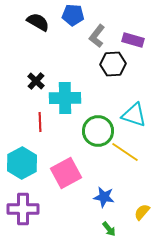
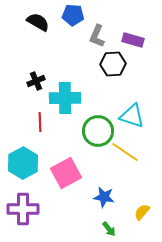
gray L-shape: rotated 15 degrees counterclockwise
black cross: rotated 24 degrees clockwise
cyan triangle: moved 2 px left, 1 px down
cyan hexagon: moved 1 px right
